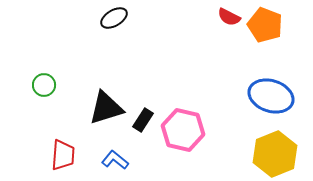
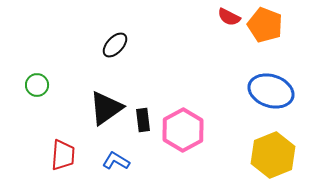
black ellipse: moved 1 px right, 27 px down; rotated 16 degrees counterclockwise
green circle: moved 7 px left
blue ellipse: moved 5 px up
black triangle: rotated 18 degrees counterclockwise
black rectangle: rotated 40 degrees counterclockwise
pink hexagon: rotated 18 degrees clockwise
yellow hexagon: moved 2 px left, 1 px down
blue L-shape: moved 1 px right, 1 px down; rotated 8 degrees counterclockwise
